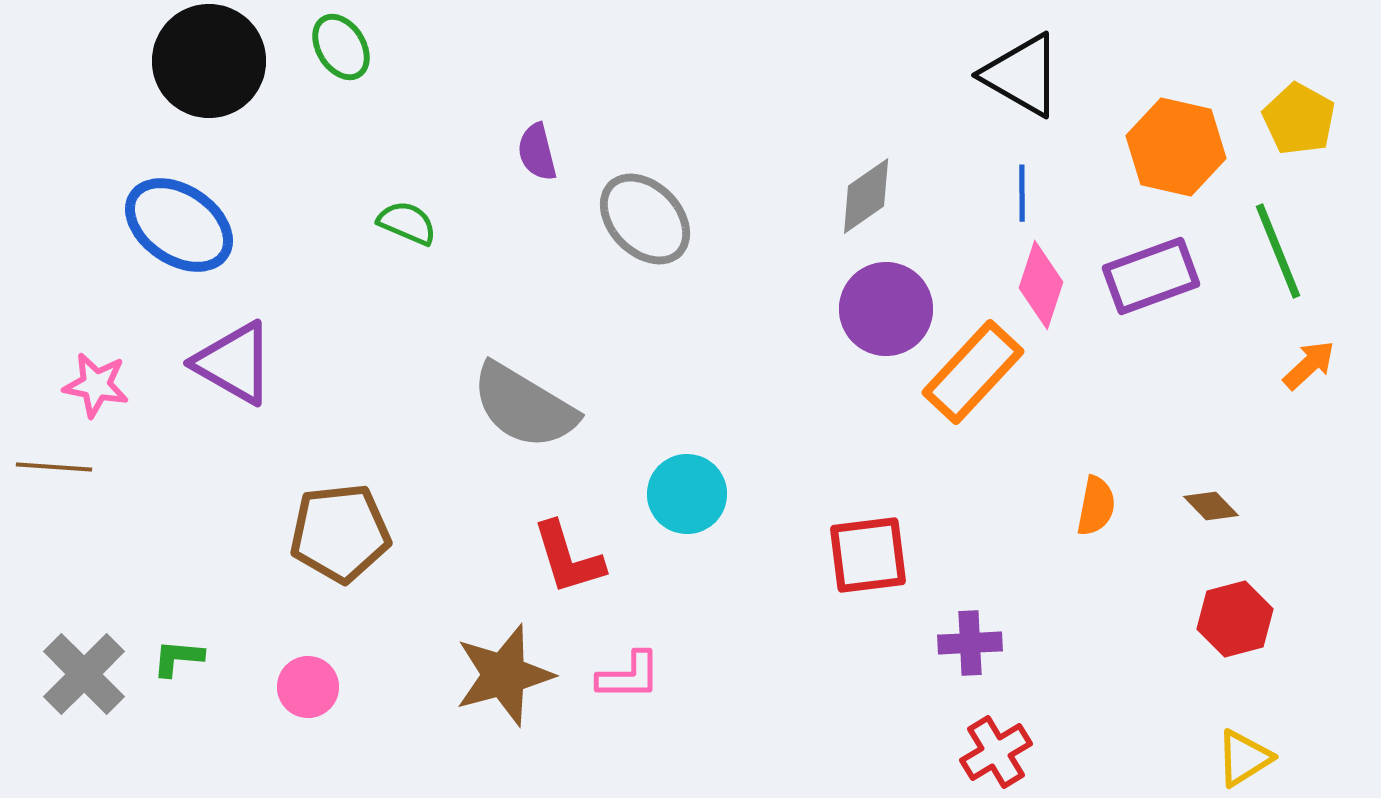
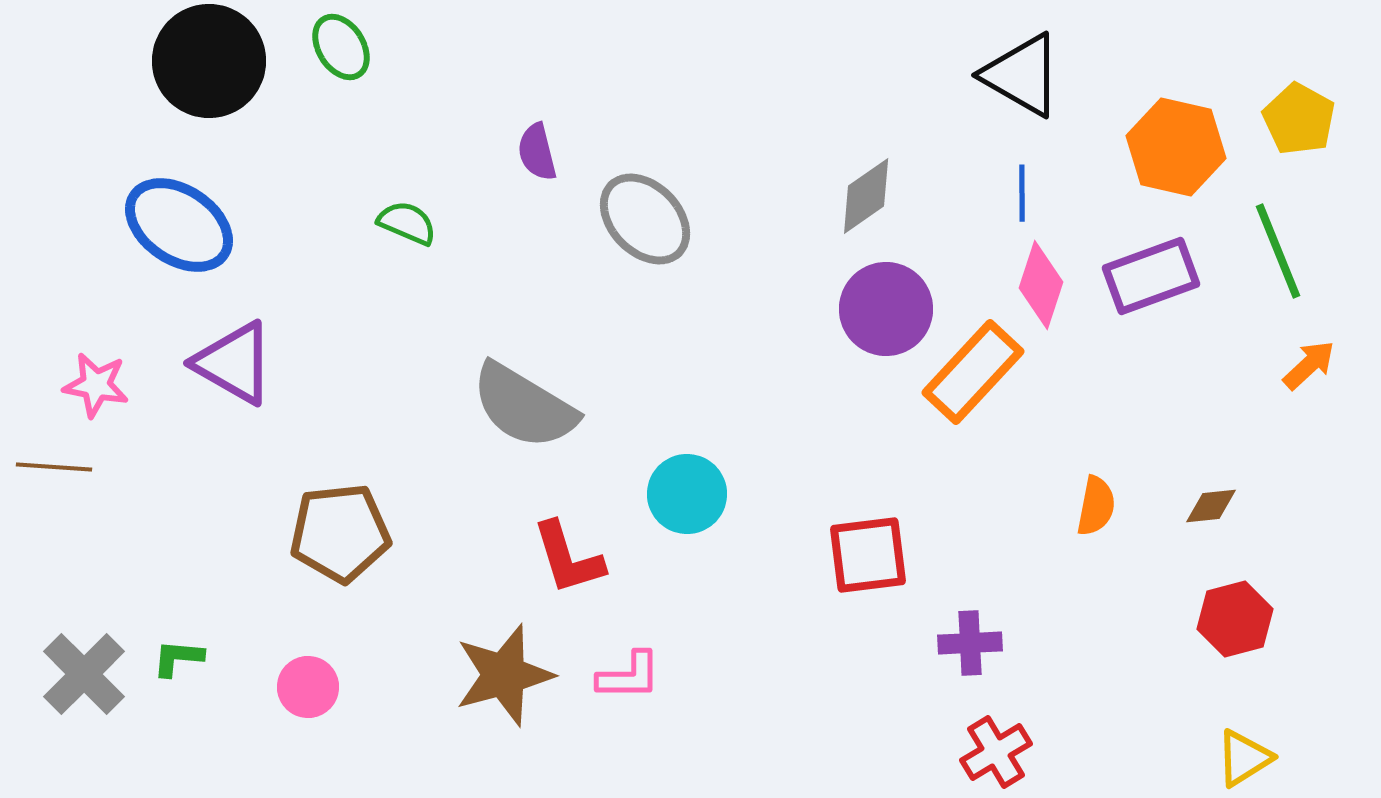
brown diamond: rotated 52 degrees counterclockwise
